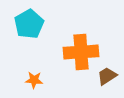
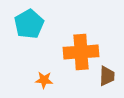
brown trapezoid: rotated 125 degrees clockwise
orange star: moved 10 px right
